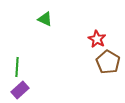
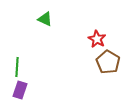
purple rectangle: rotated 30 degrees counterclockwise
